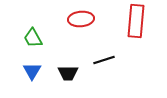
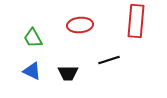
red ellipse: moved 1 px left, 6 px down
black line: moved 5 px right
blue triangle: rotated 36 degrees counterclockwise
